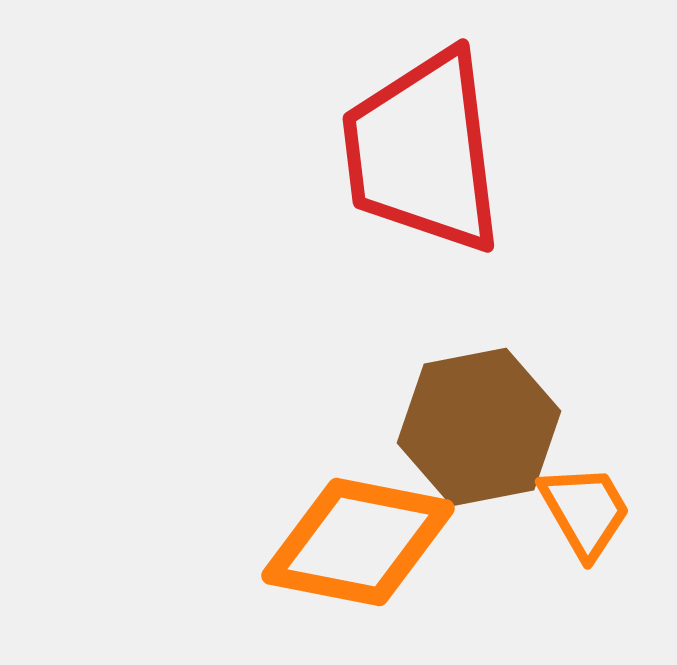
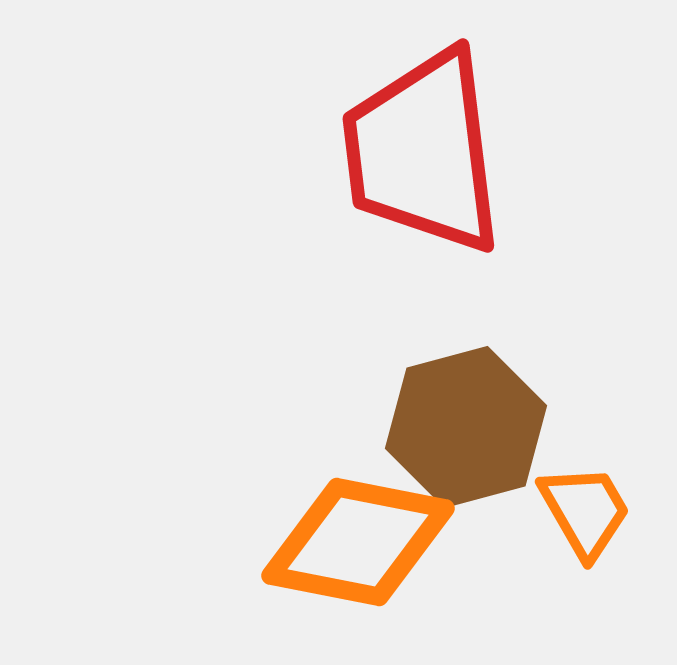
brown hexagon: moved 13 px left; rotated 4 degrees counterclockwise
